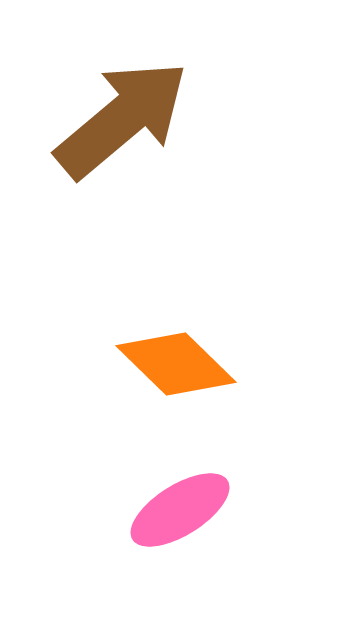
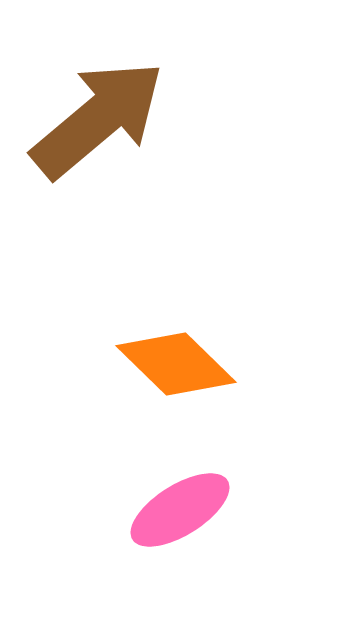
brown arrow: moved 24 px left
